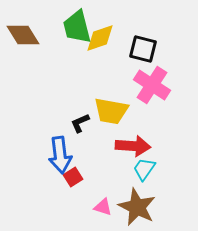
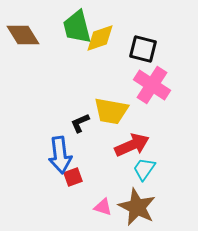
red arrow: moved 1 px left, 1 px up; rotated 28 degrees counterclockwise
red square: rotated 12 degrees clockwise
